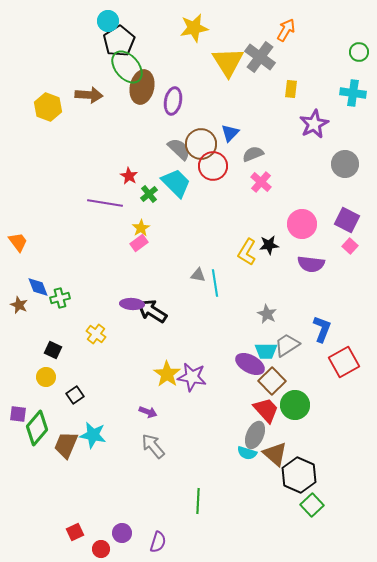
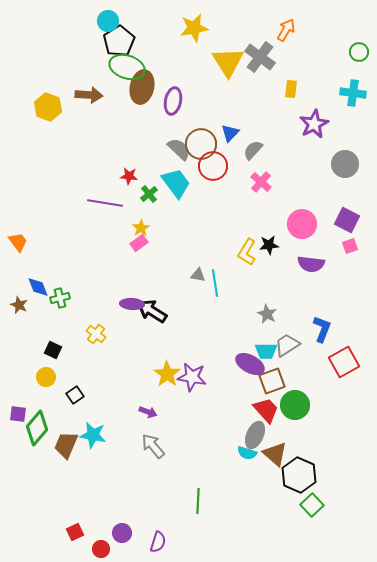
green ellipse at (127, 67): rotated 32 degrees counterclockwise
gray semicircle at (253, 154): moved 4 px up; rotated 25 degrees counterclockwise
red star at (129, 176): rotated 24 degrees counterclockwise
cyan trapezoid at (176, 183): rotated 8 degrees clockwise
pink square at (350, 246): rotated 28 degrees clockwise
brown square at (272, 381): rotated 24 degrees clockwise
